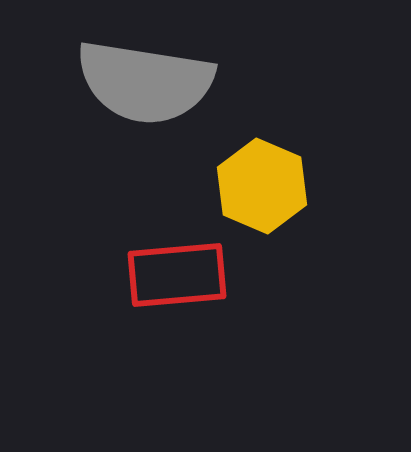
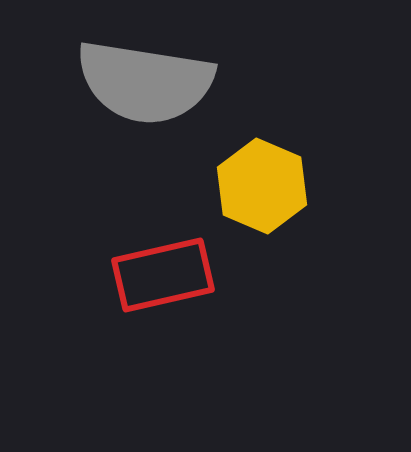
red rectangle: moved 14 px left; rotated 8 degrees counterclockwise
